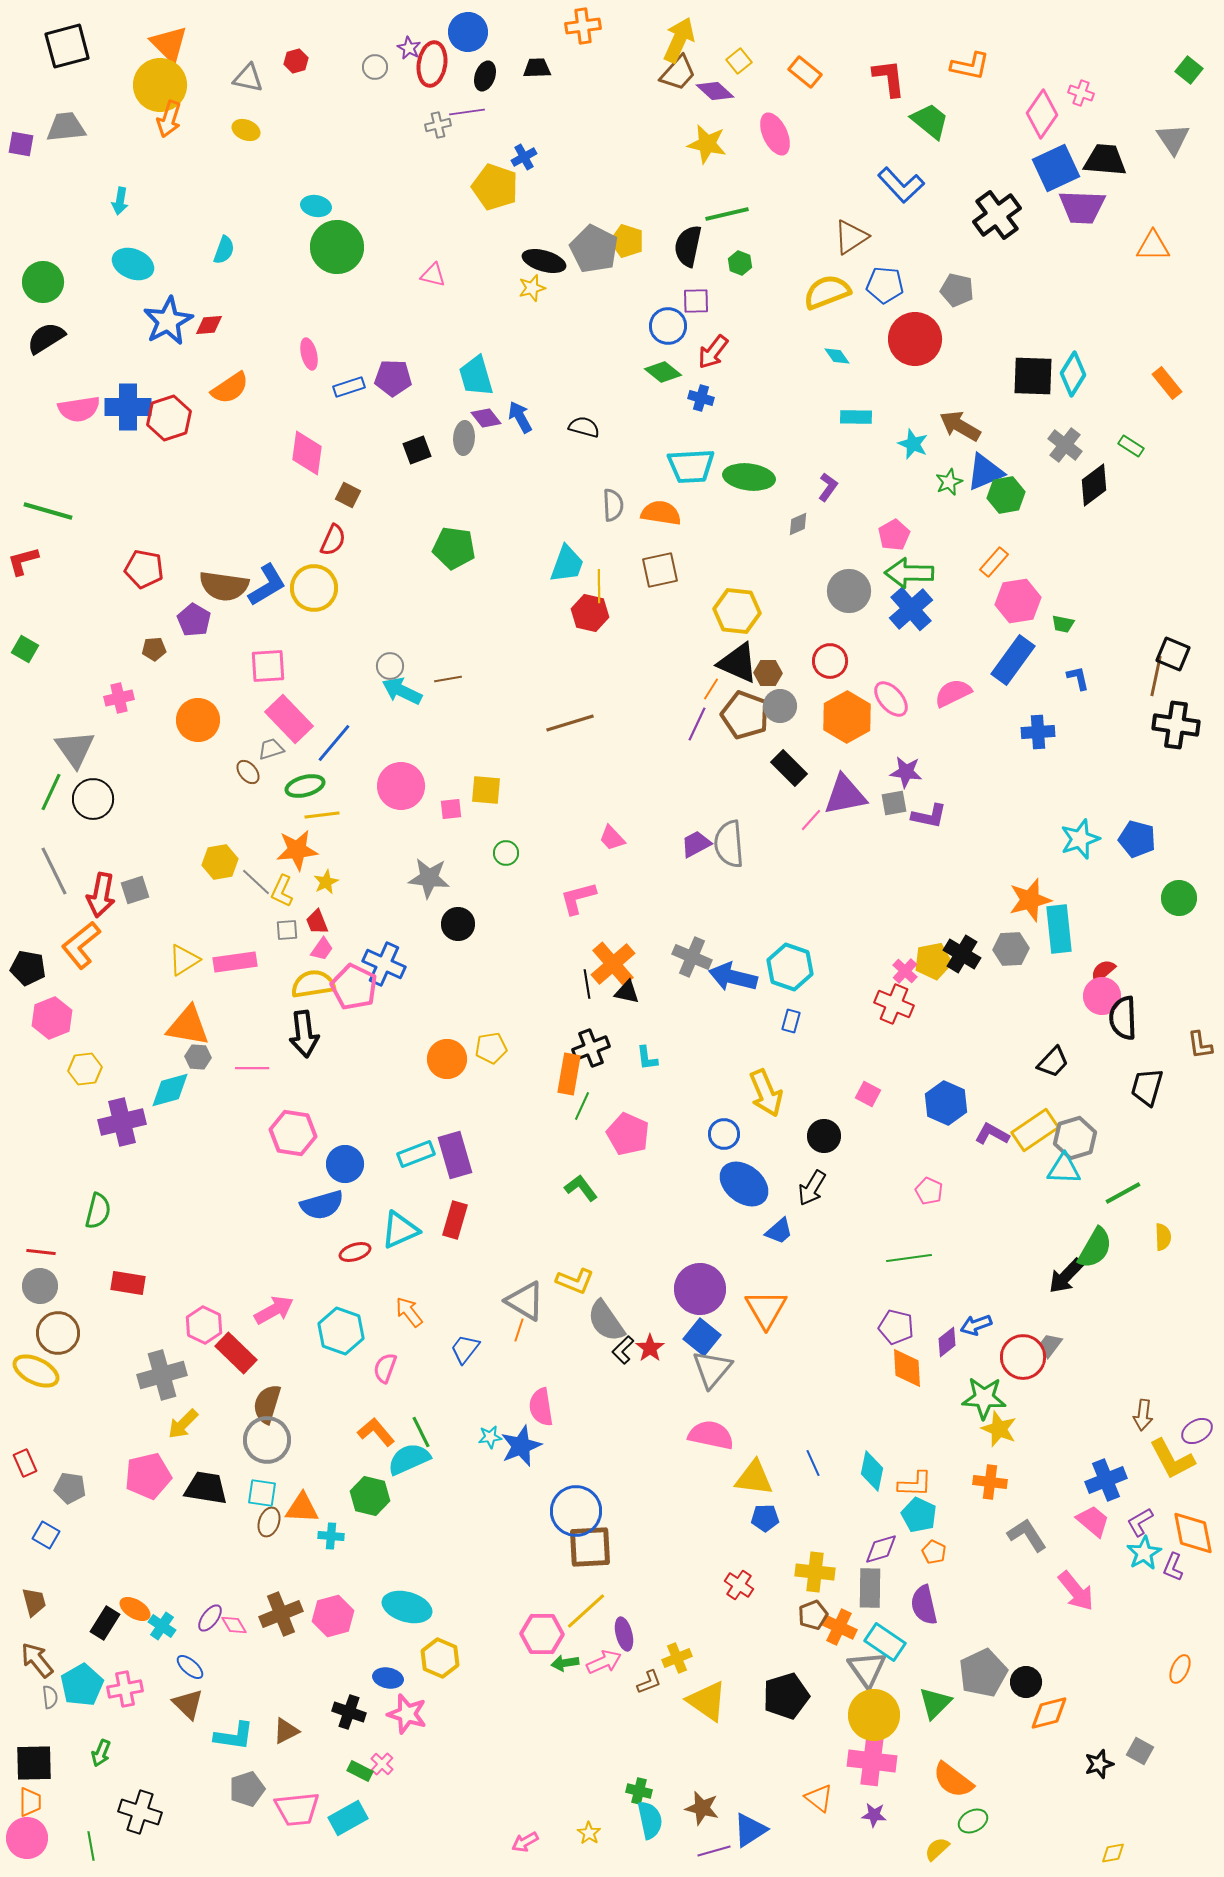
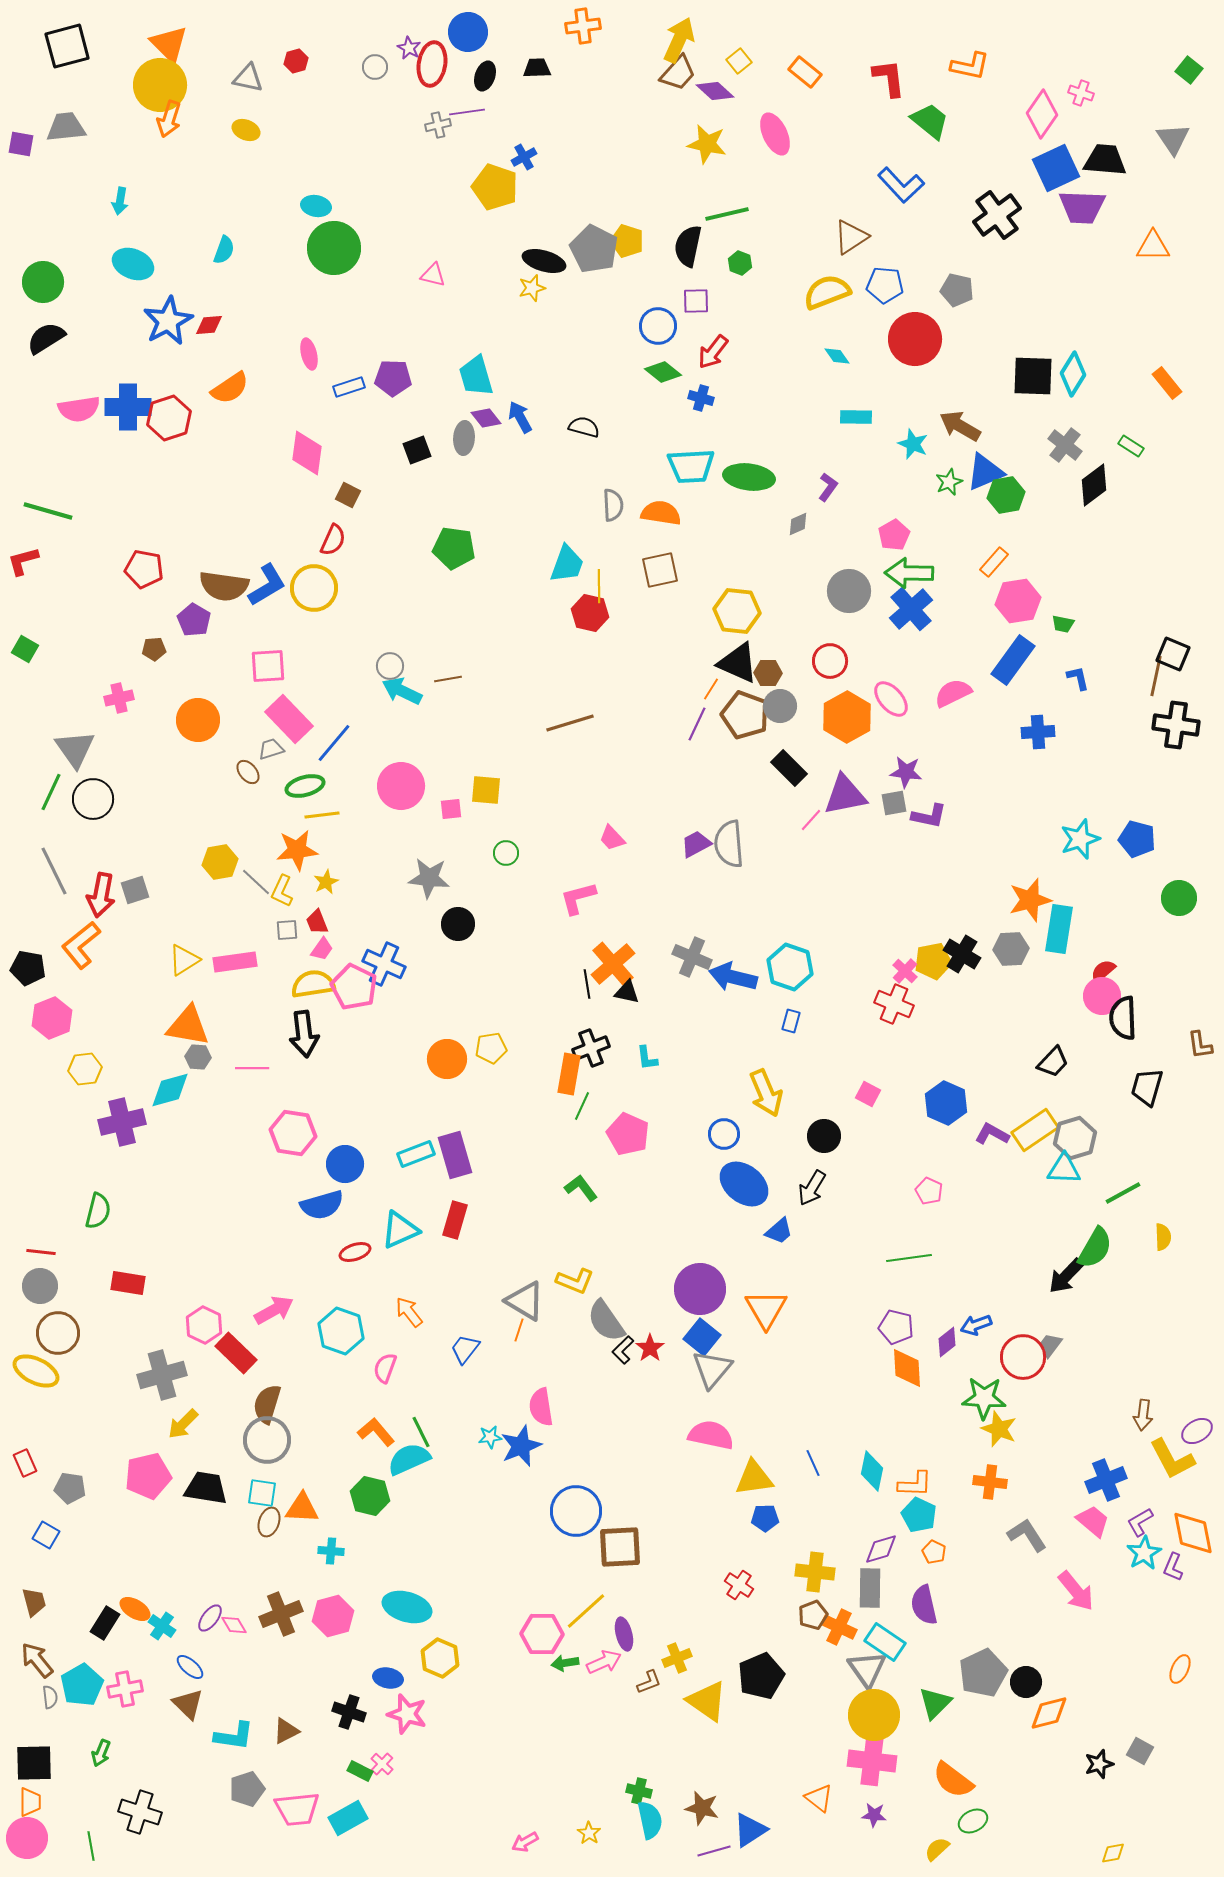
green circle at (337, 247): moved 3 px left, 1 px down
blue circle at (668, 326): moved 10 px left
cyan rectangle at (1059, 929): rotated 15 degrees clockwise
yellow triangle at (754, 1478): rotated 15 degrees counterclockwise
cyan cross at (331, 1536): moved 15 px down
brown square at (590, 1547): moved 30 px right
black pentagon at (786, 1696): moved 25 px left, 20 px up; rotated 6 degrees counterclockwise
